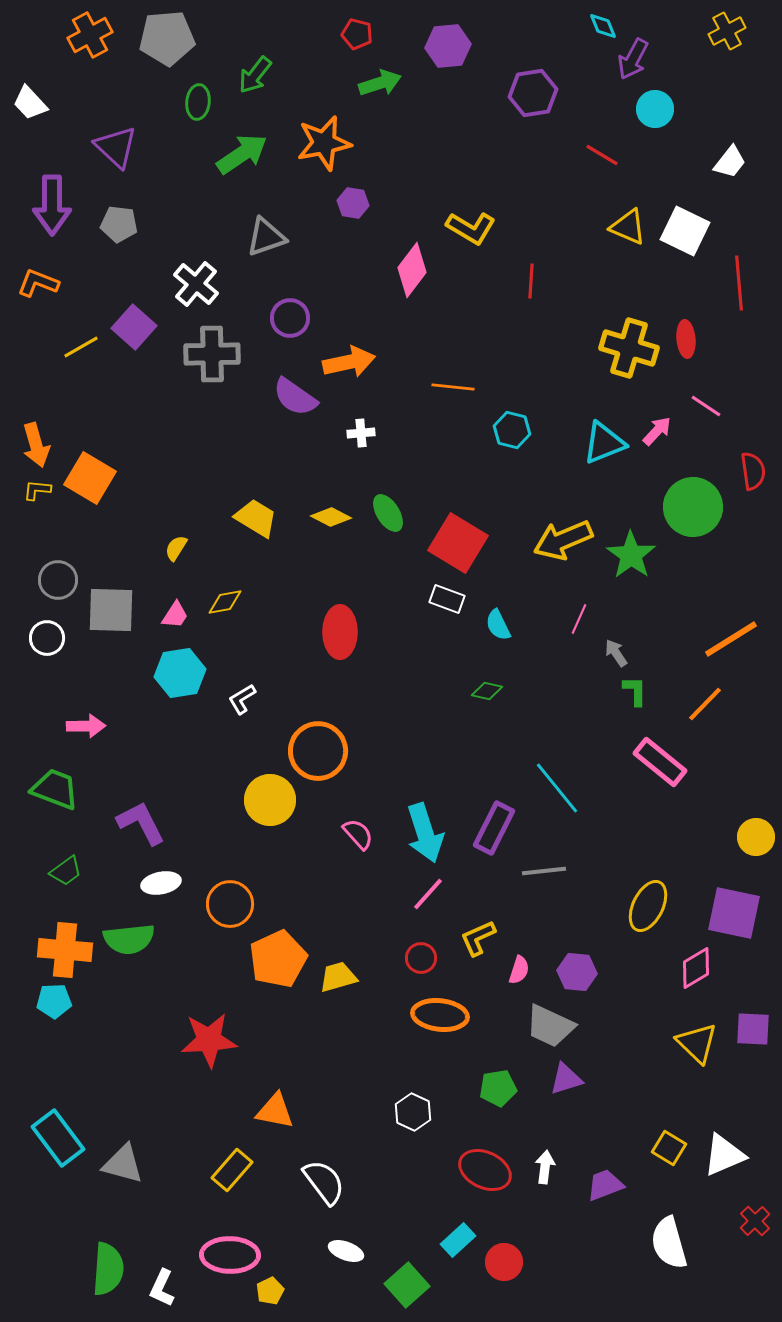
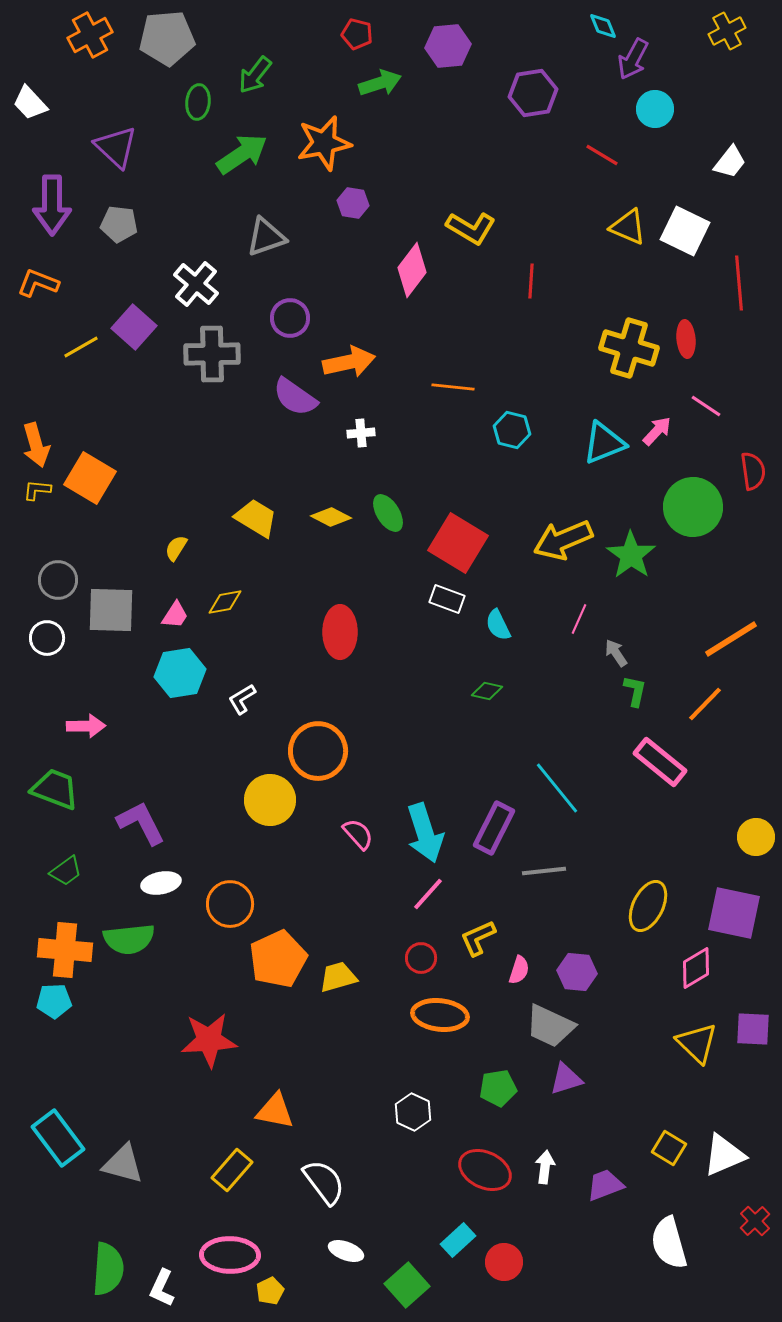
green L-shape at (635, 691): rotated 12 degrees clockwise
